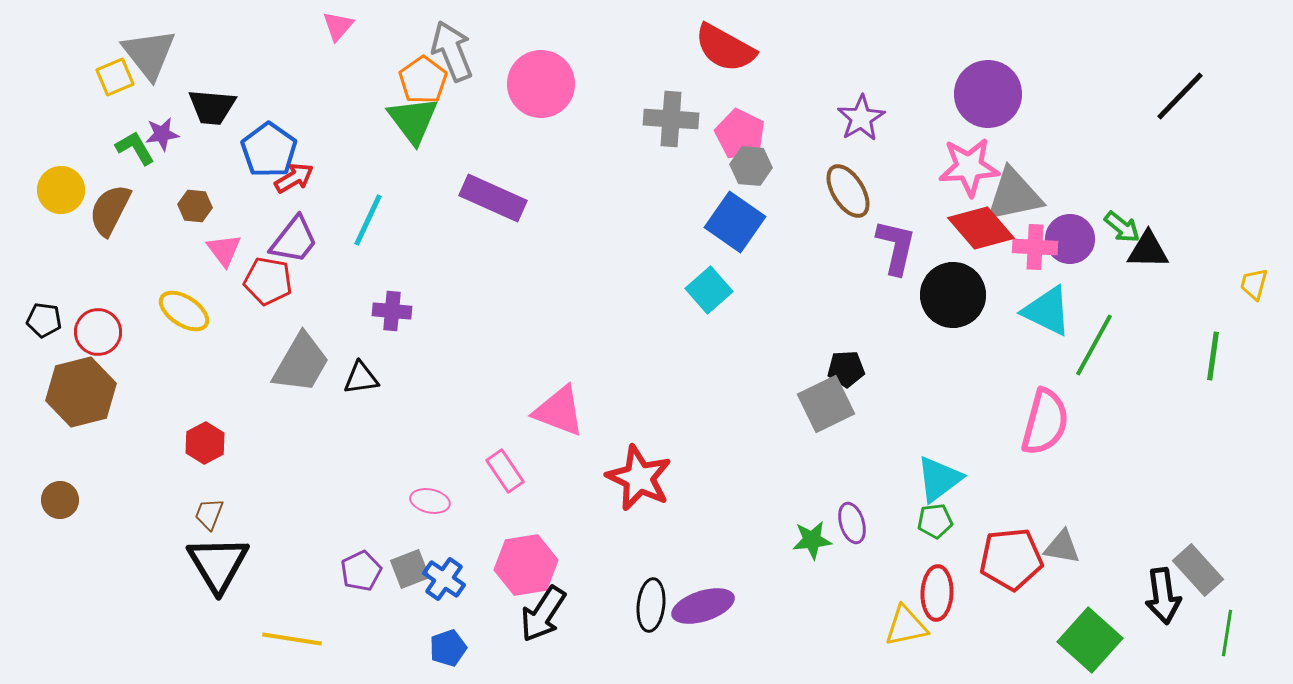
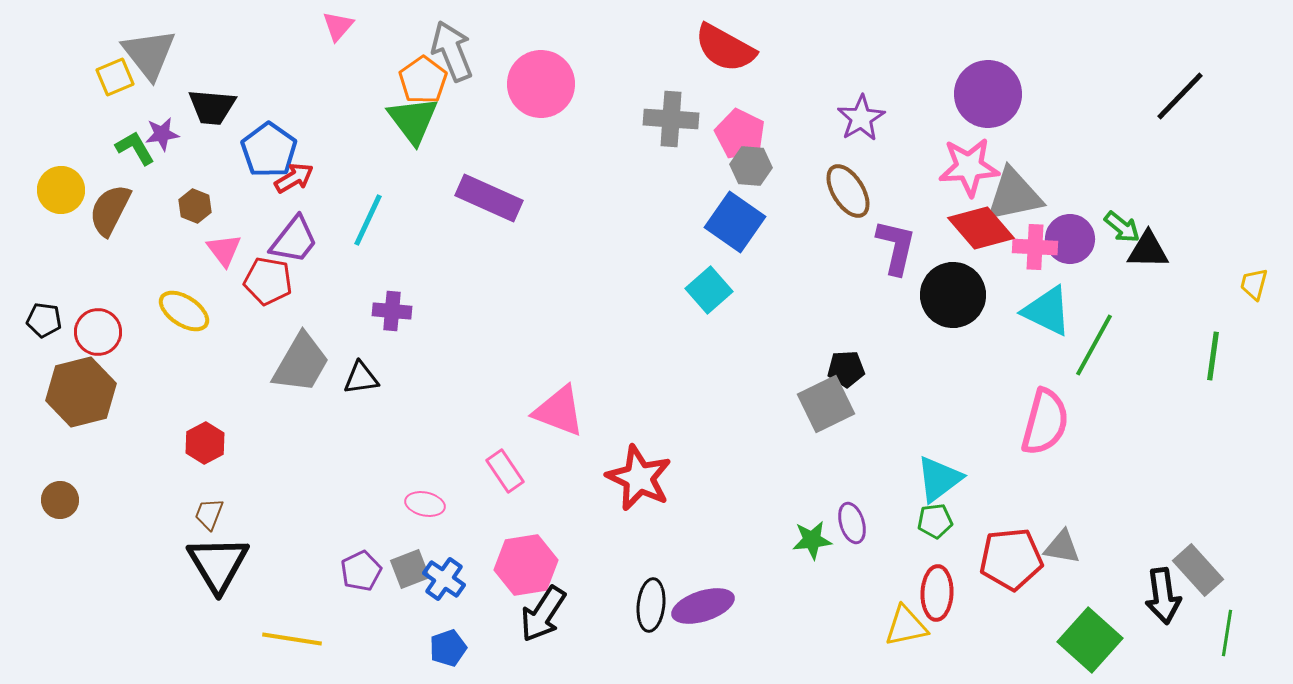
purple rectangle at (493, 198): moved 4 px left
brown hexagon at (195, 206): rotated 16 degrees clockwise
pink ellipse at (430, 501): moved 5 px left, 3 px down
